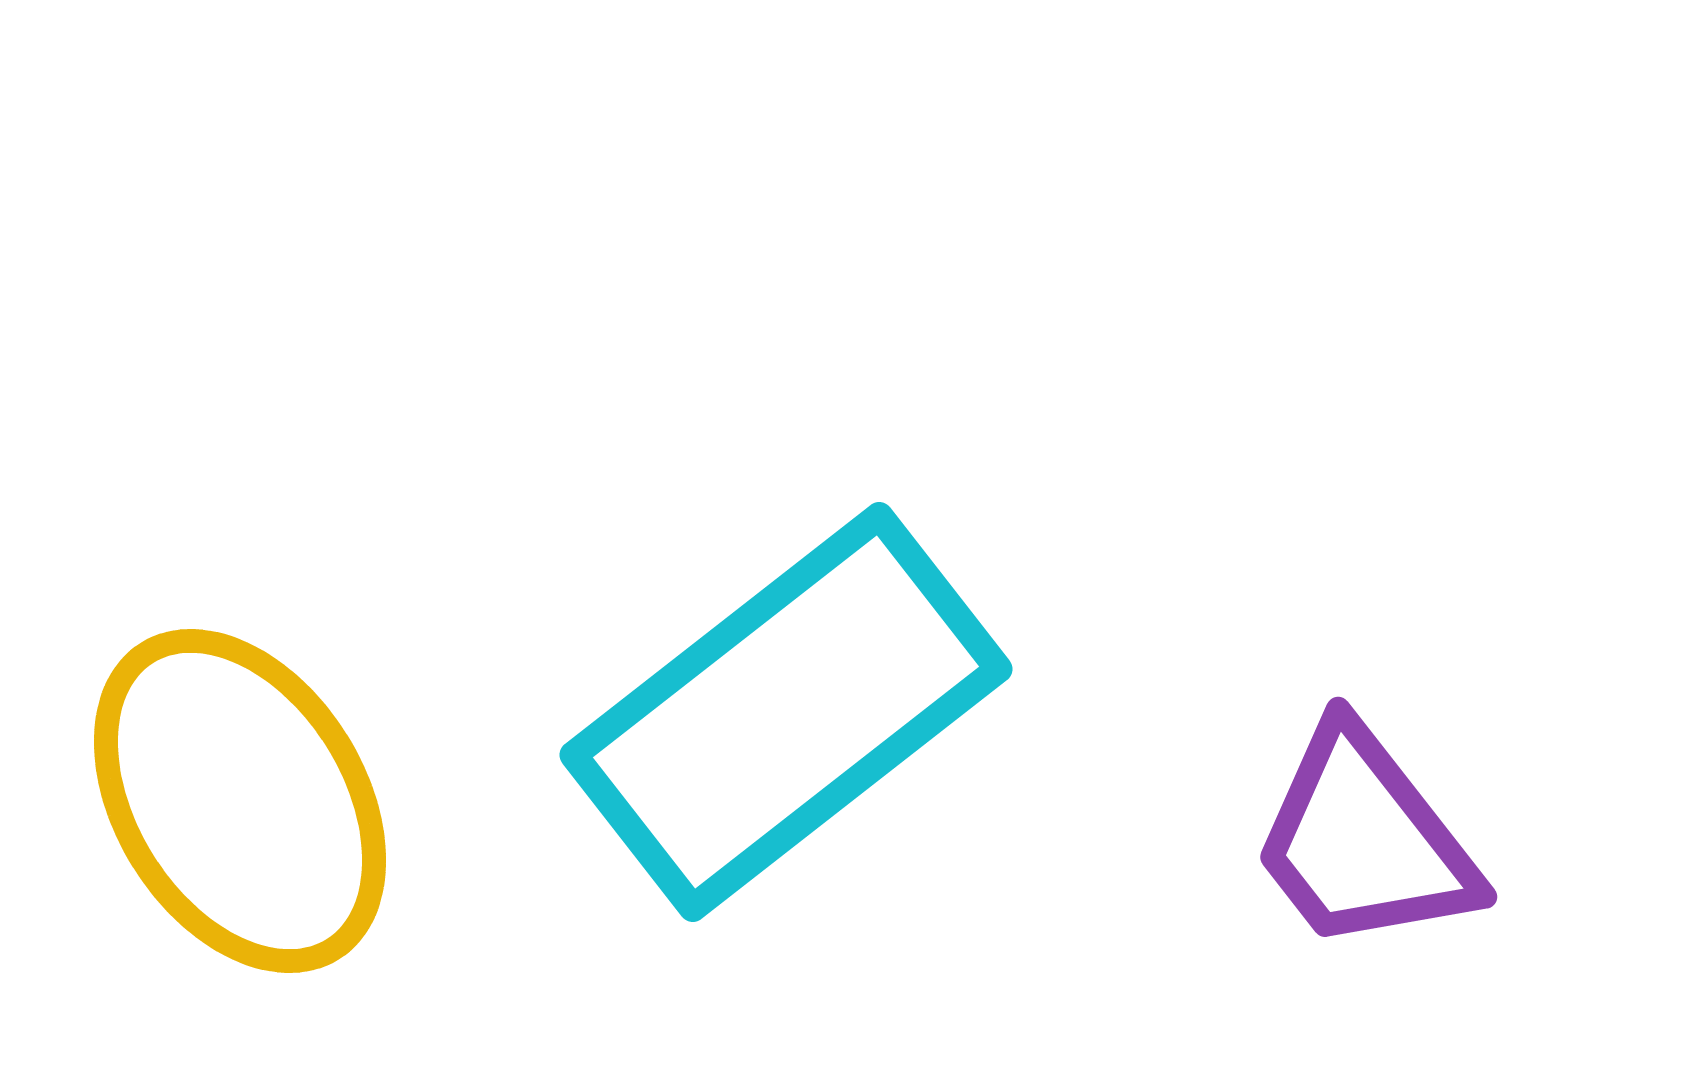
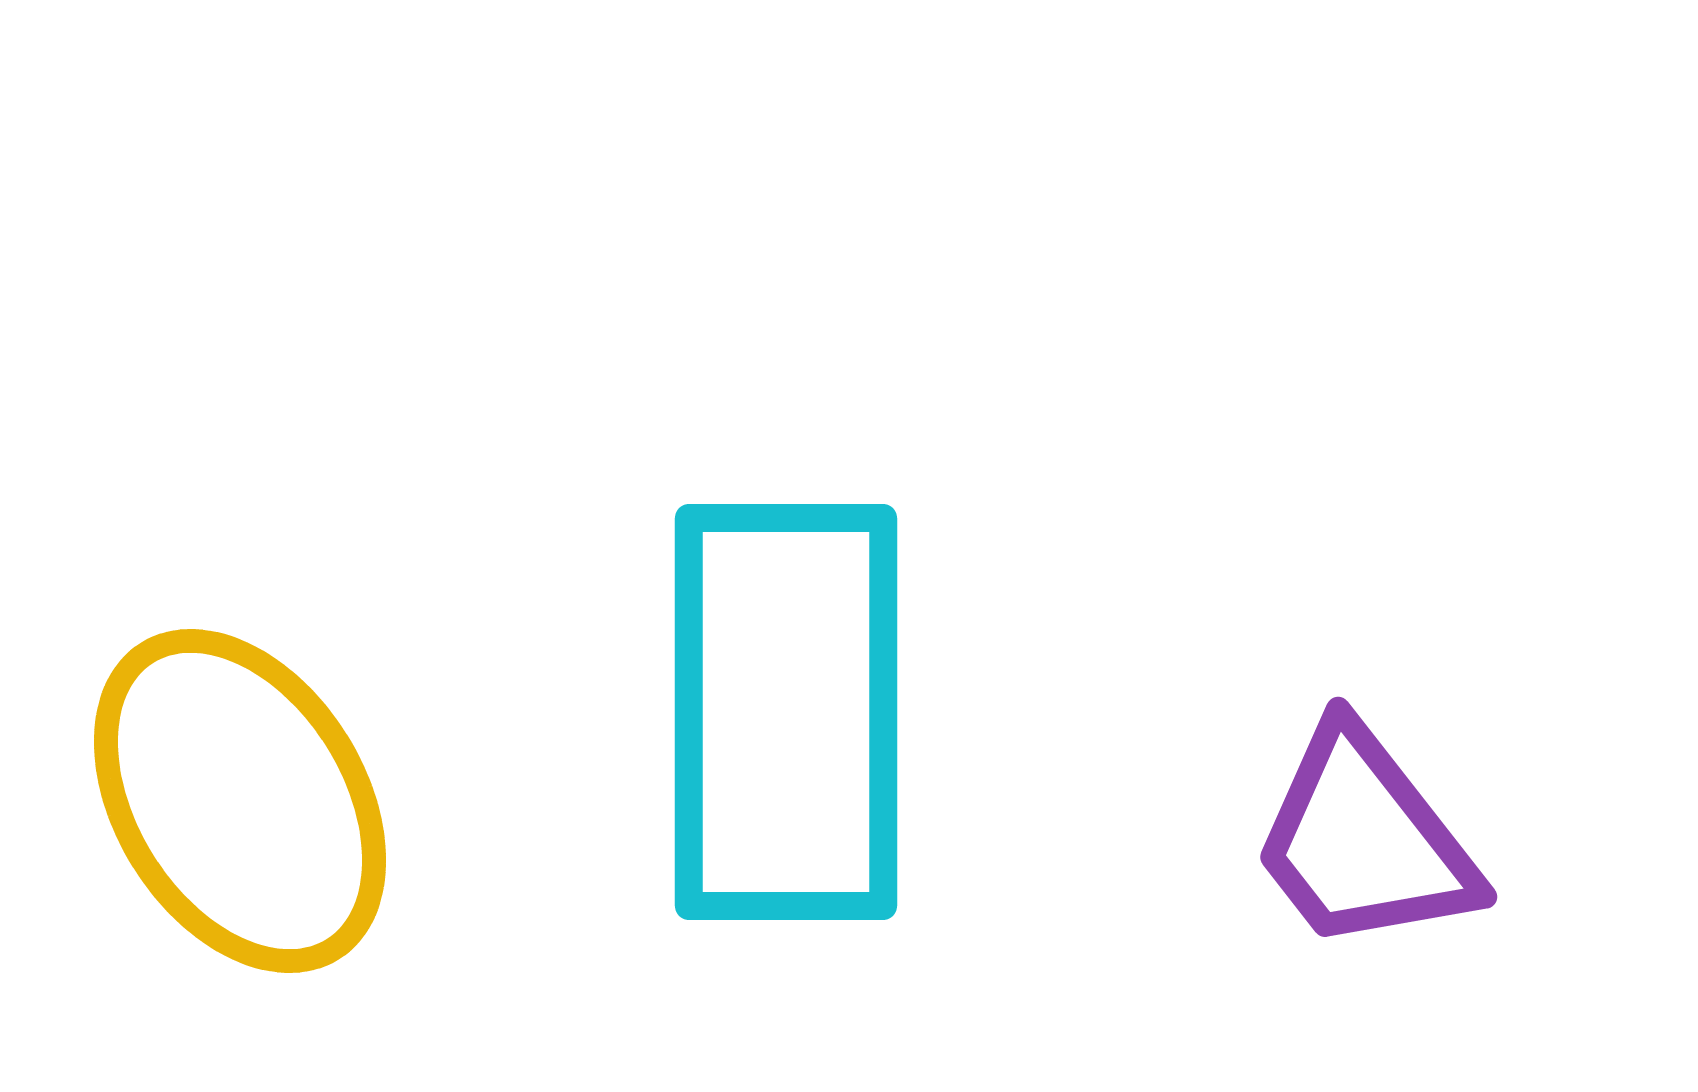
cyan rectangle: rotated 52 degrees counterclockwise
